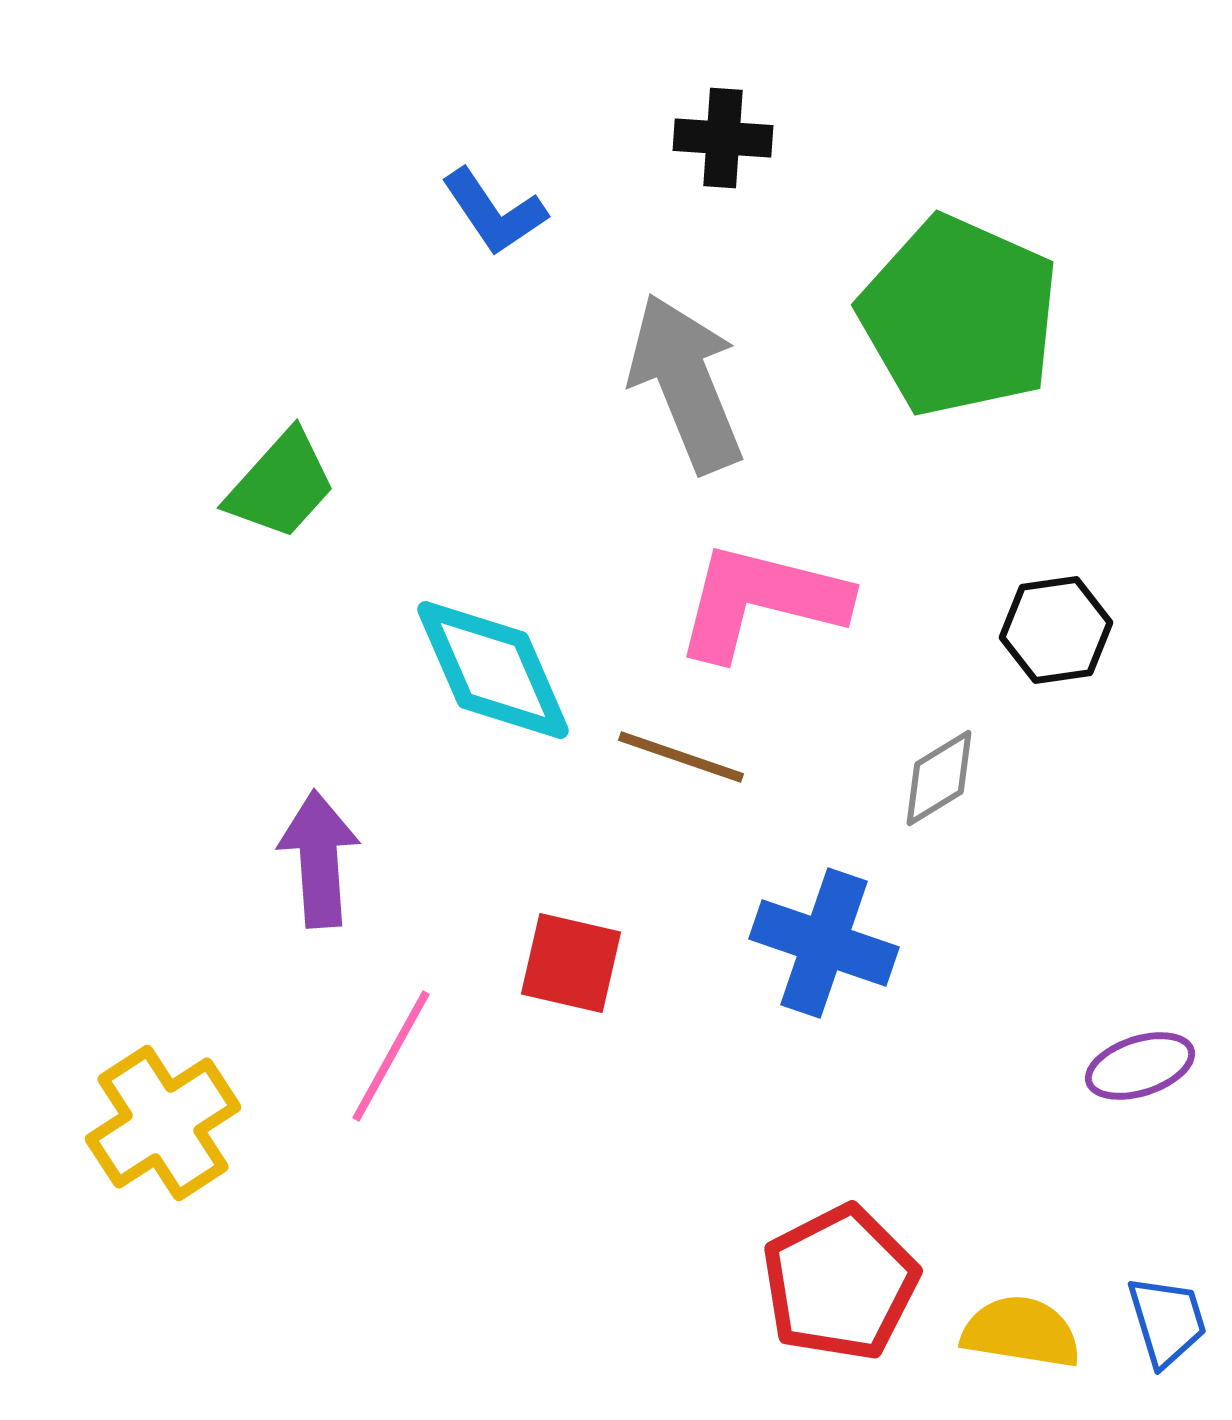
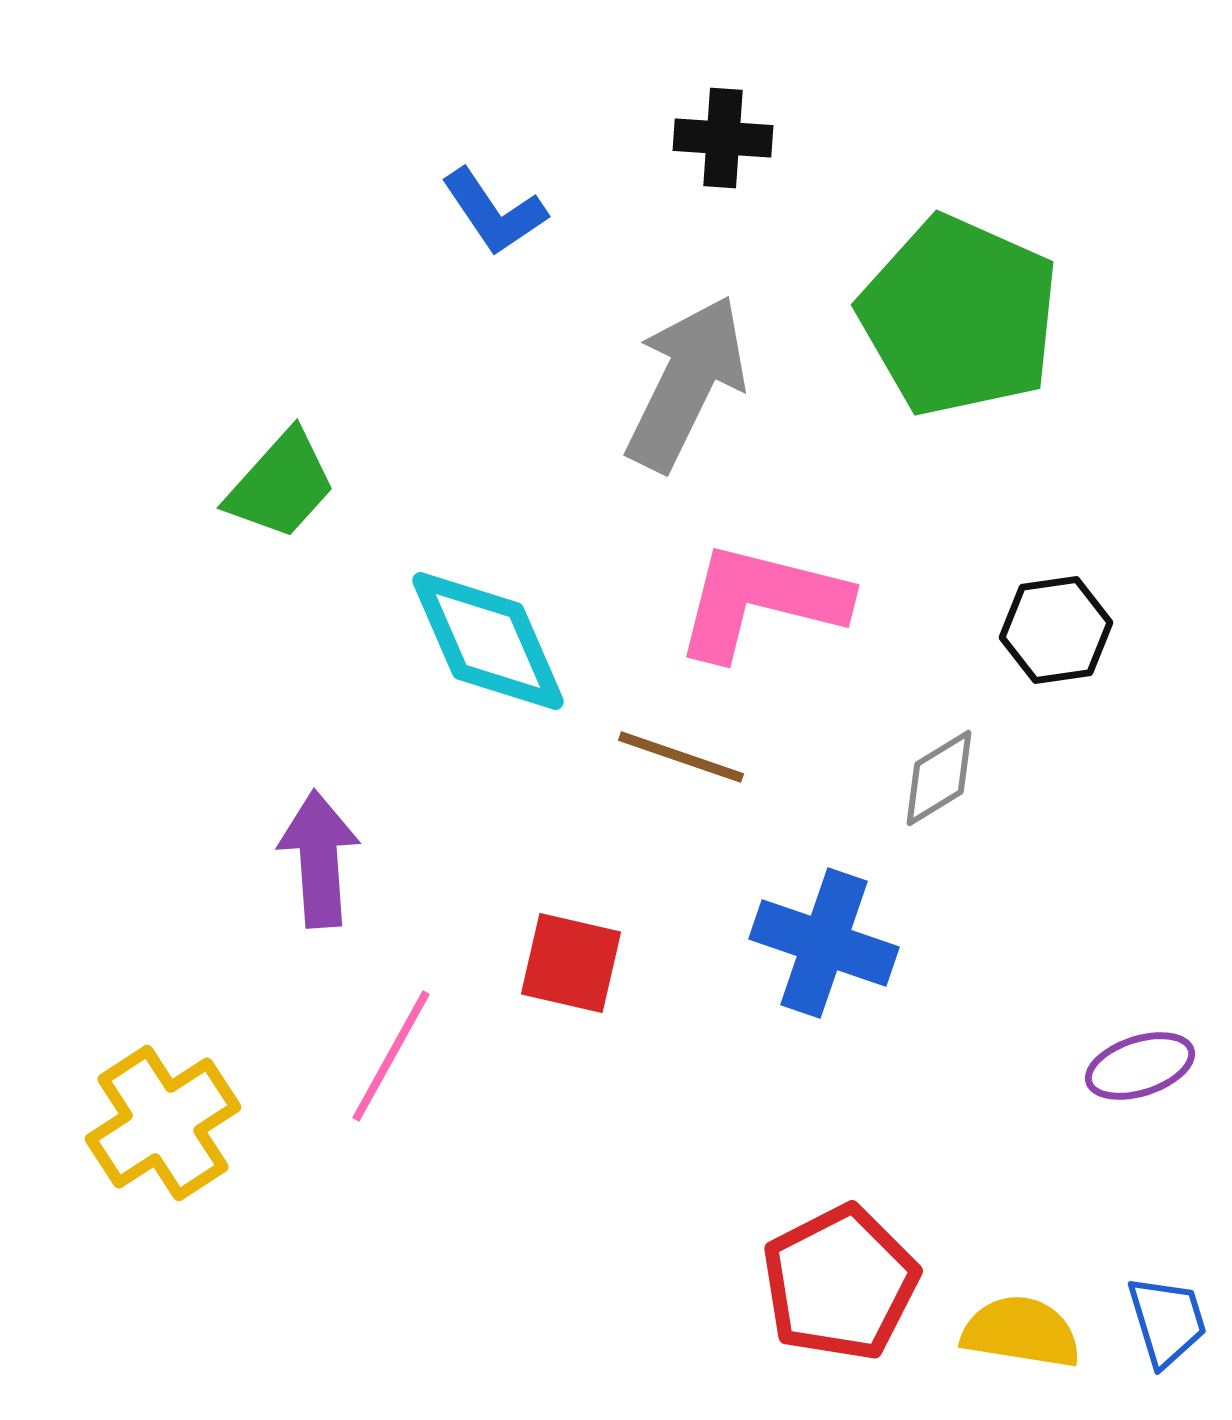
gray arrow: rotated 48 degrees clockwise
cyan diamond: moved 5 px left, 29 px up
